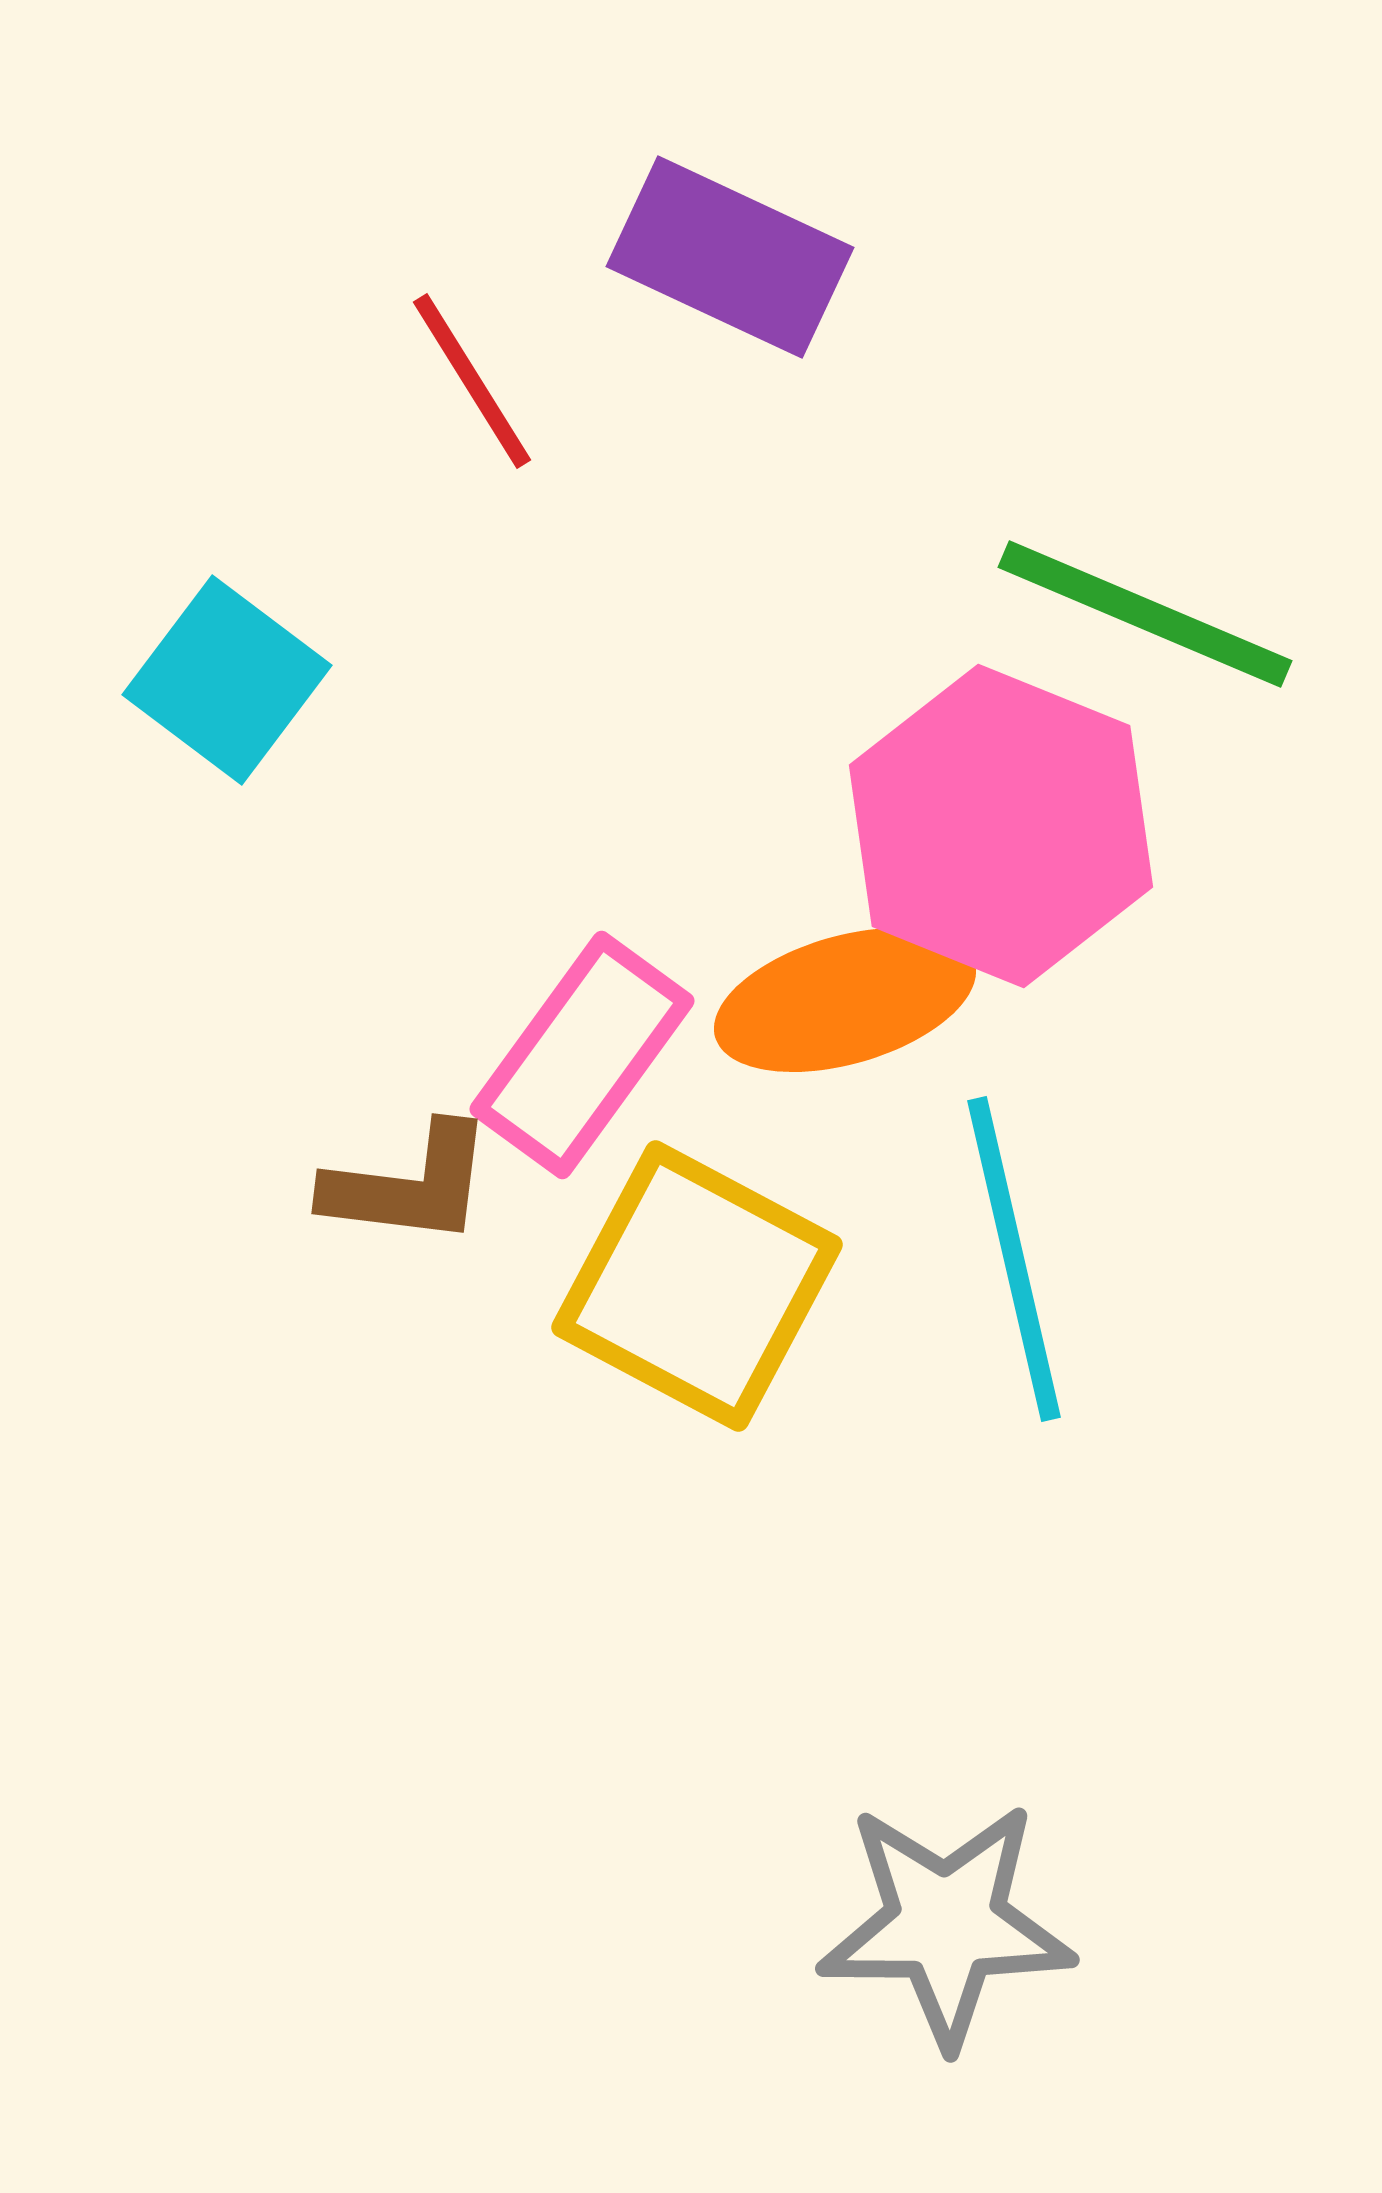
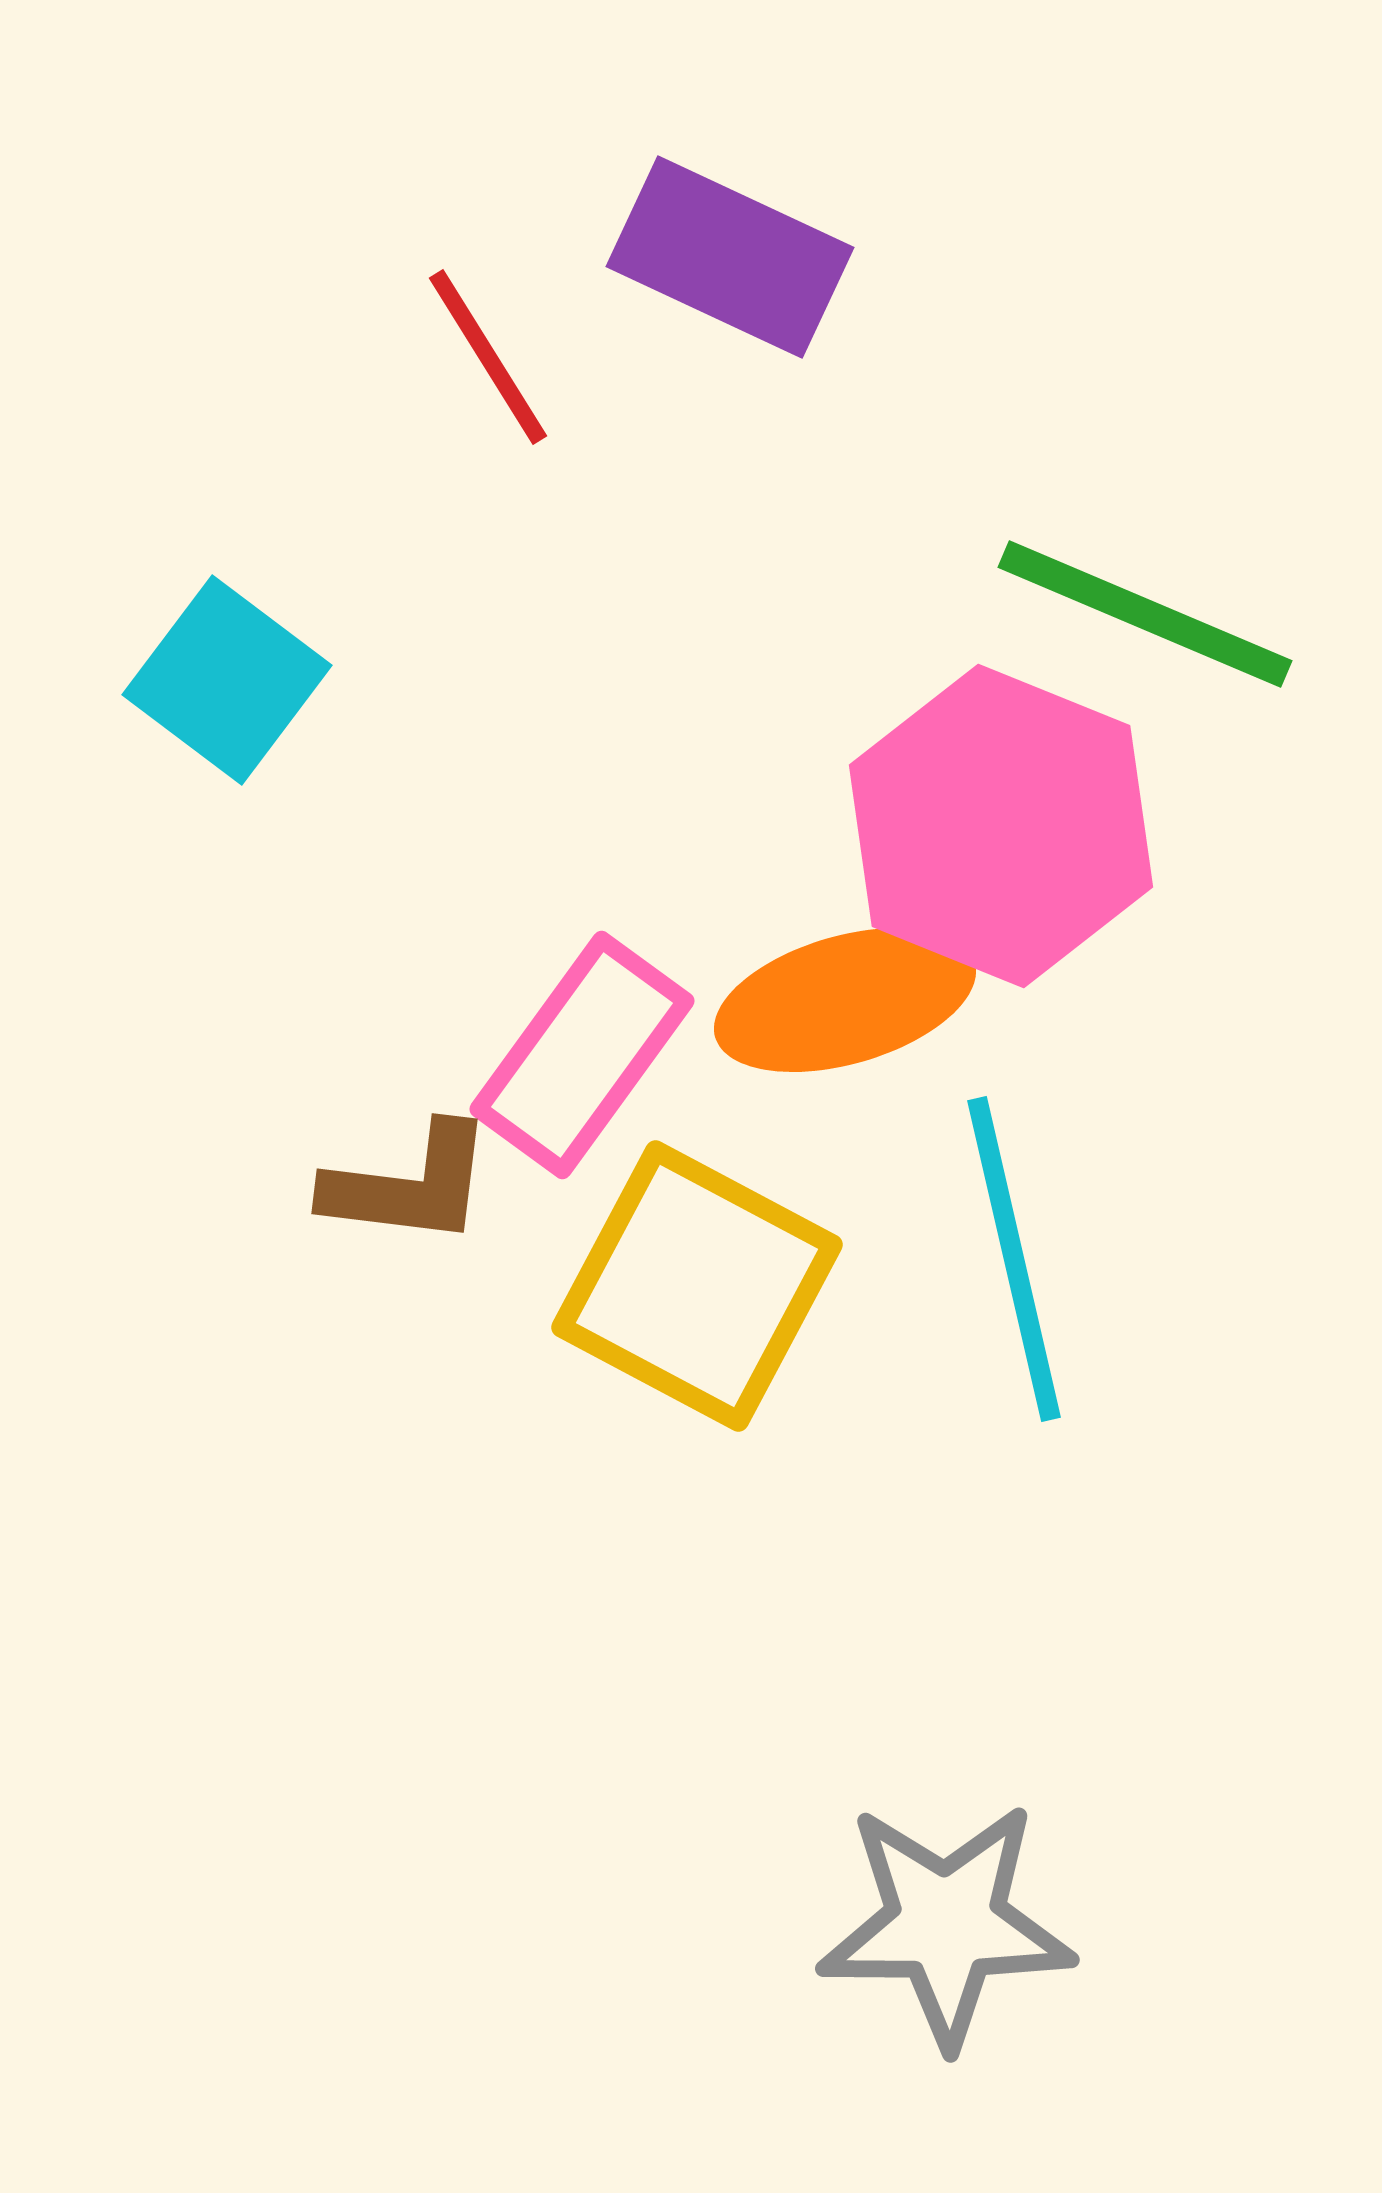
red line: moved 16 px right, 24 px up
